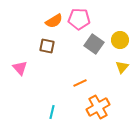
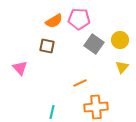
orange cross: moved 2 px left; rotated 25 degrees clockwise
